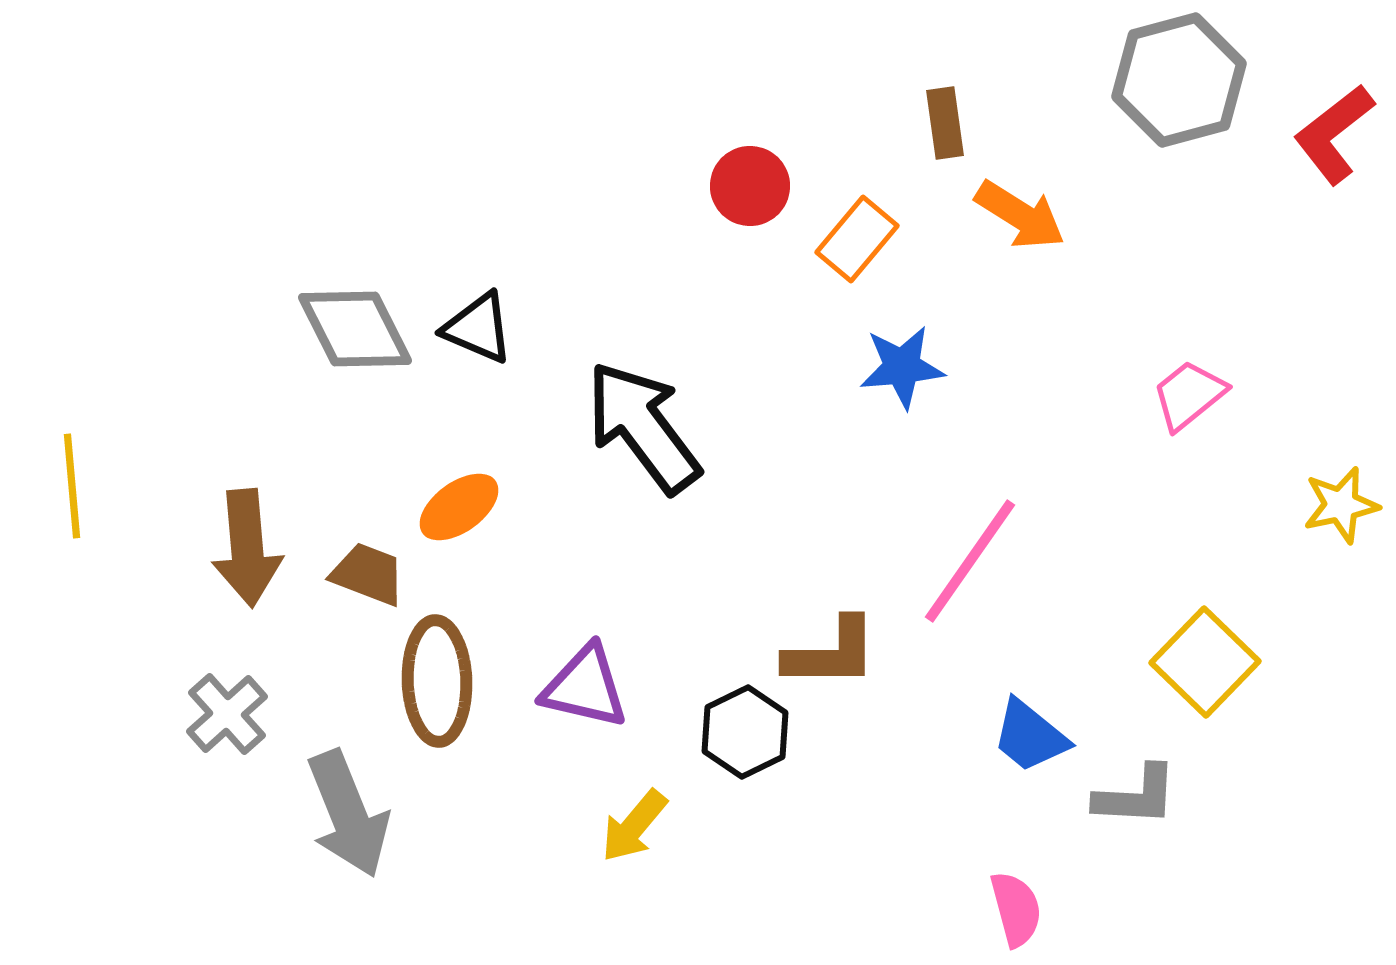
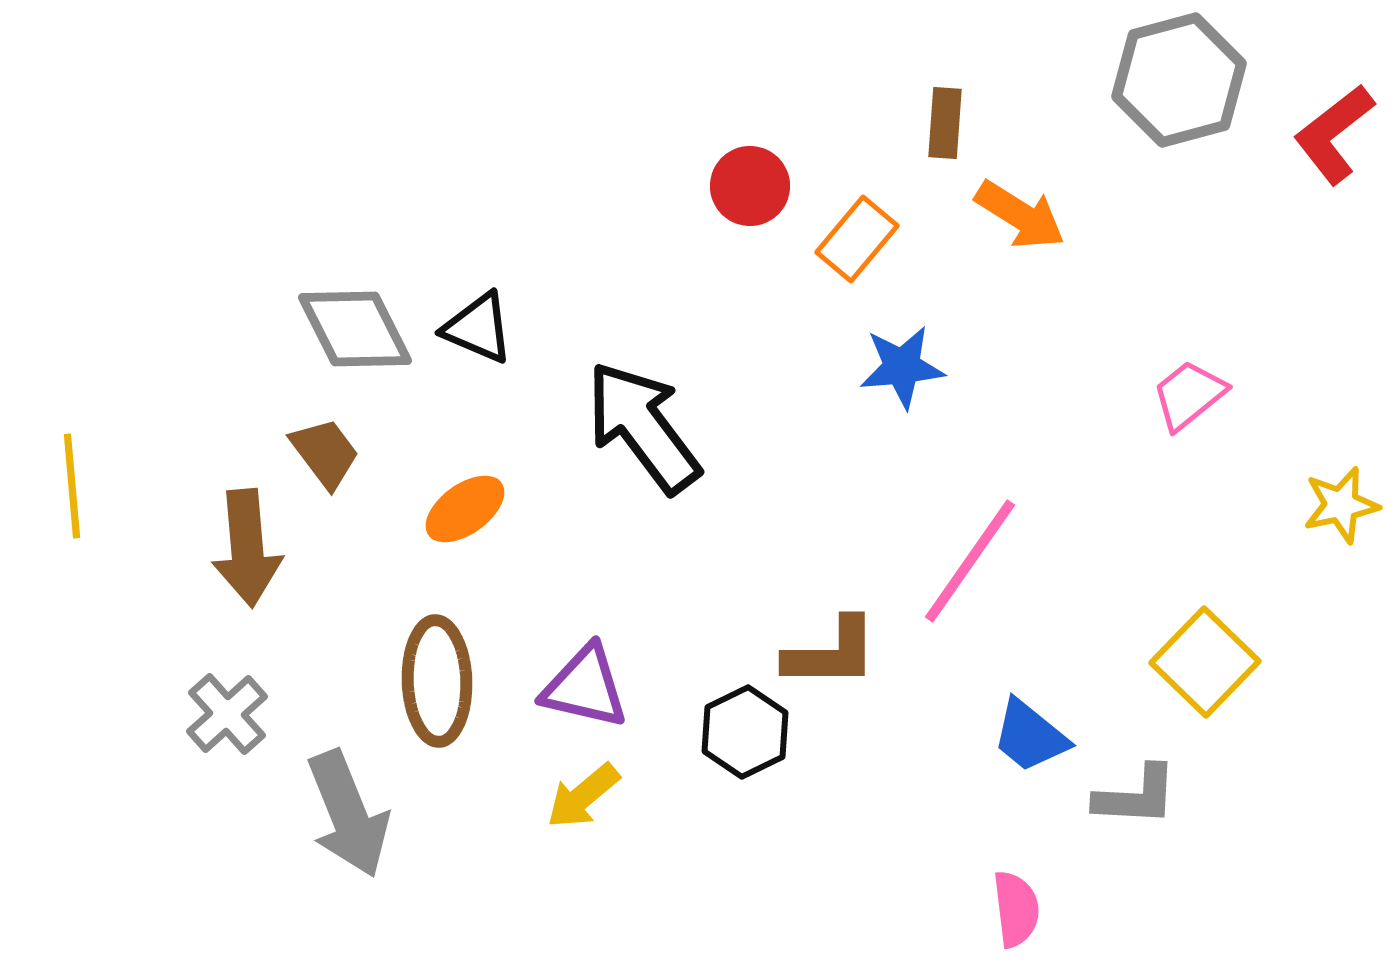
brown rectangle: rotated 12 degrees clockwise
orange ellipse: moved 6 px right, 2 px down
brown trapezoid: moved 43 px left, 121 px up; rotated 32 degrees clockwise
yellow arrow: moved 51 px left, 30 px up; rotated 10 degrees clockwise
pink semicircle: rotated 8 degrees clockwise
